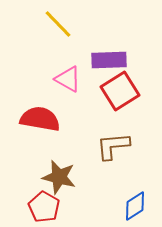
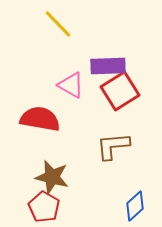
purple rectangle: moved 1 px left, 6 px down
pink triangle: moved 3 px right, 6 px down
brown star: moved 7 px left
blue diamond: rotated 8 degrees counterclockwise
